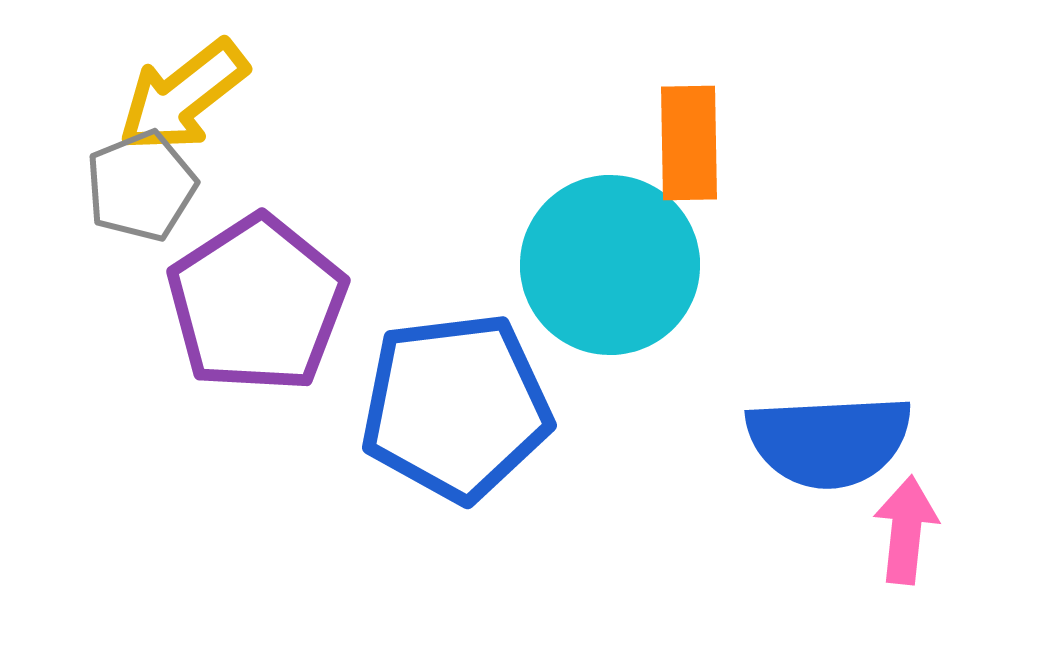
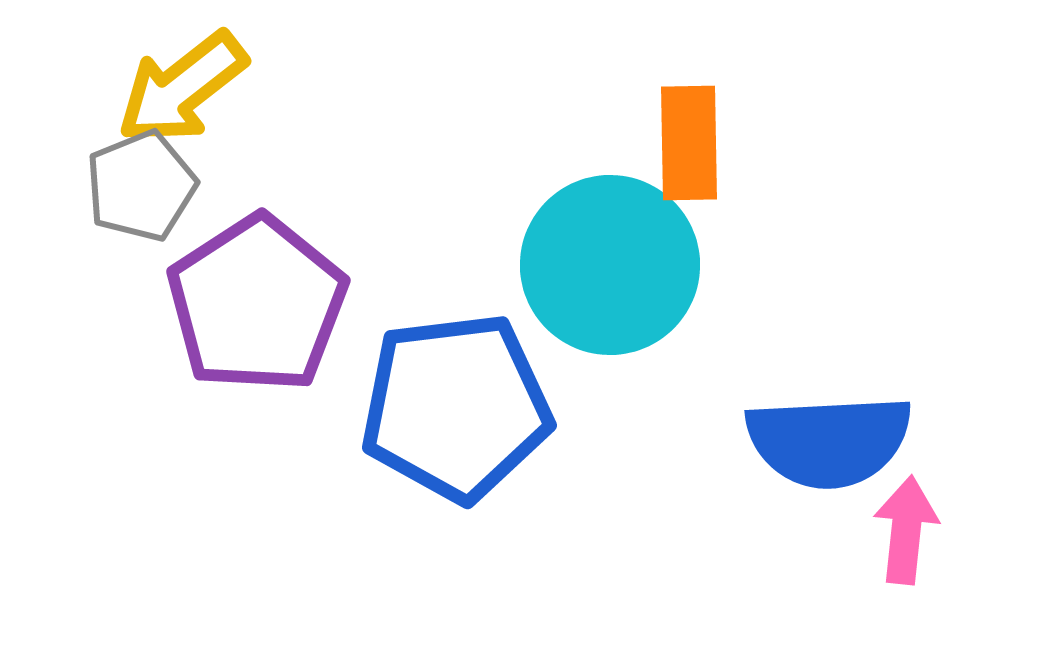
yellow arrow: moved 1 px left, 8 px up
